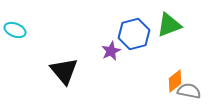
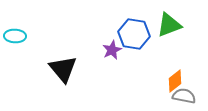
cyan ellipse: moved 6 px down; rotated 20 degrees counterclockwise
blue hexagon: rotated 24 degrees clockwise
purple star: moved 1 px right, 1 px up
black triangle: moved 1 px left, 2 px up
gray semicircle: moved 5 px left, 5 px down
